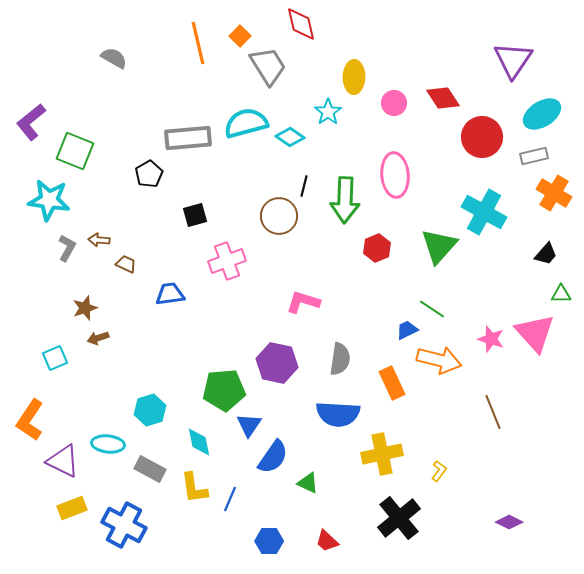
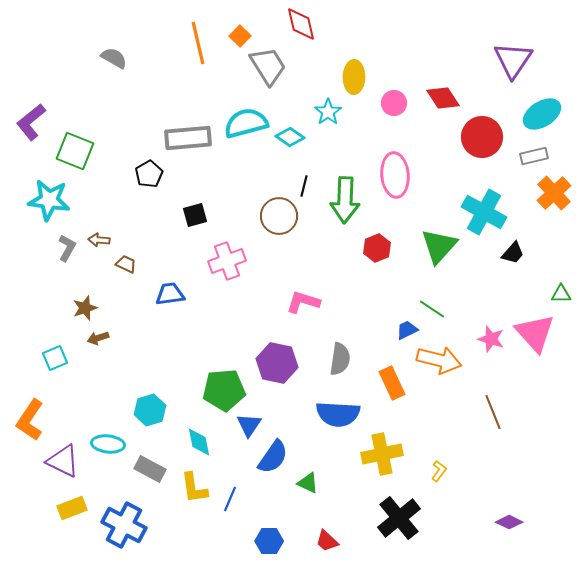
orange cross at (554, 193): rotated 16 degrees clockwise
black trapezoid at (546, 254): moved 33 px left, 1 px up
